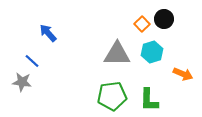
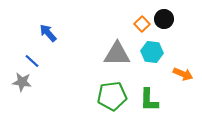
cyan hexagon: rotated 25 degrees clockwise
